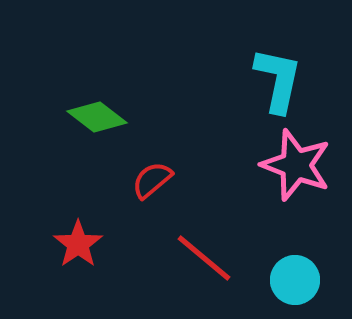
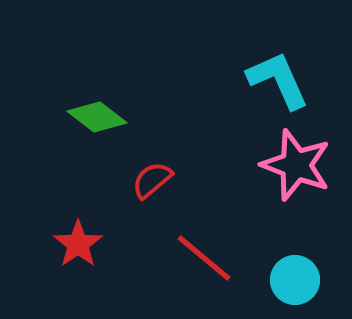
cyan L-shape: rotated 36 degrees counterclockwise
